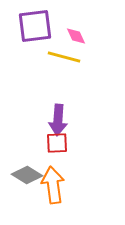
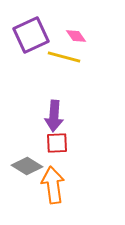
purple square: moved 4 px left, 9 px down; rotated 18 degrees counterclockwise
pink diamond: rotated 10 degrees counterclockwise
purple arrow: moved 4 px left, 4 px up
gray diamond: moved 9 px up
